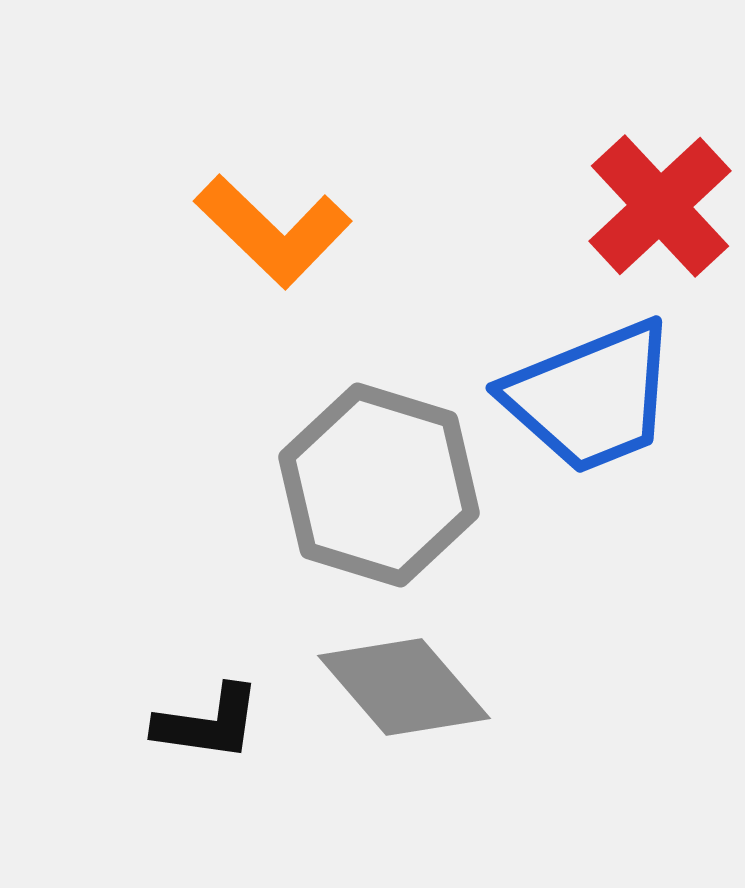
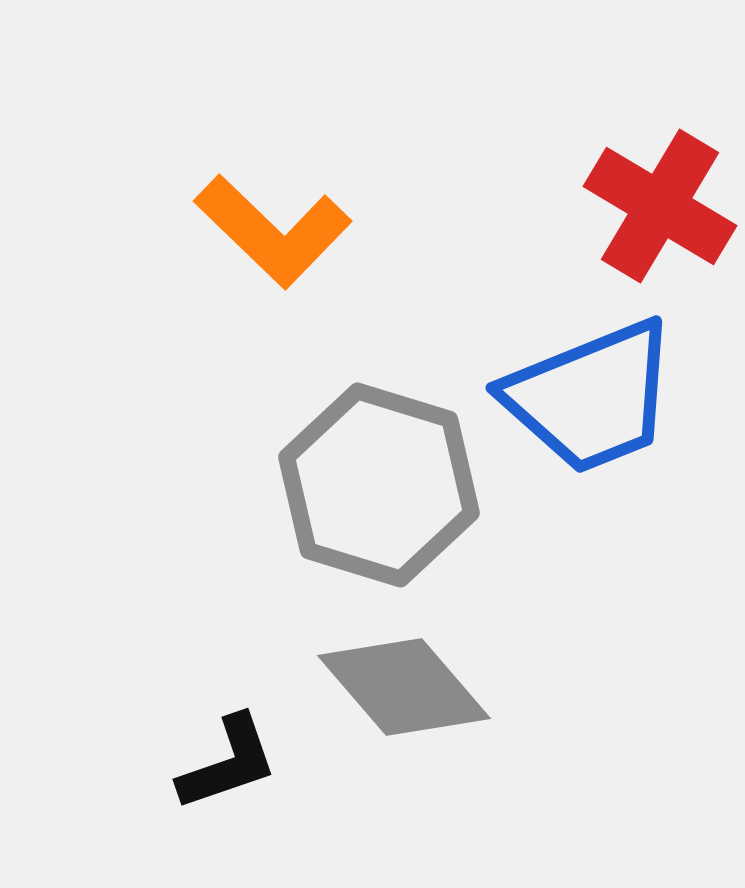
red cross: rotated 16 degrees counterclockwise
black L-shape: moved 20 px right, 40 px down; rotated 27 degrees counterclockwise
